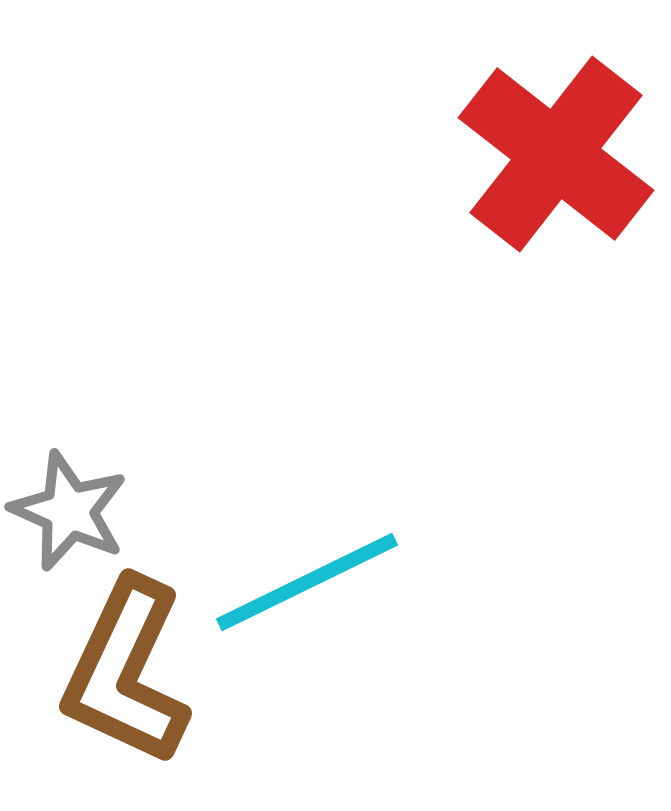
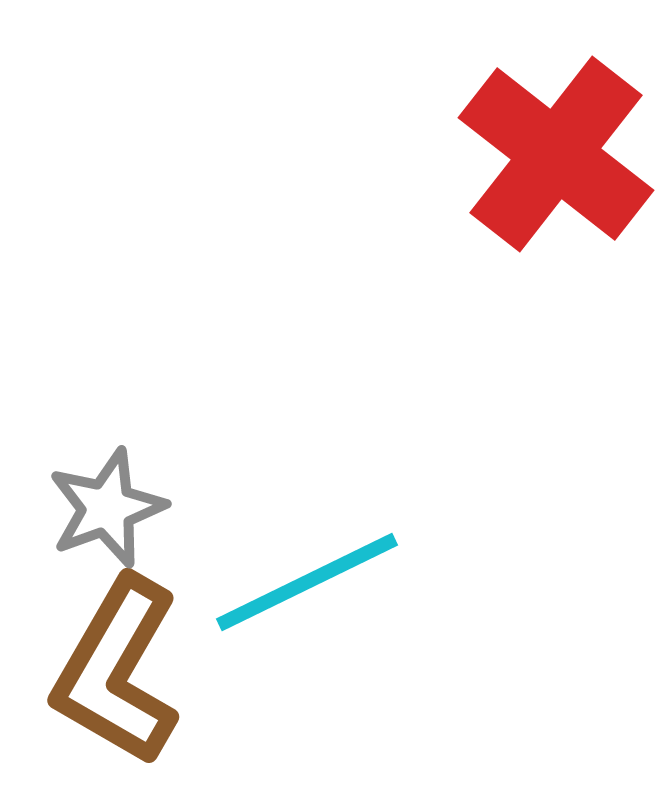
gray star: moved 38 px right, 3 px up; rotated 28 degrees clockwise
brown L-shape: moved 9 px left, 1 px up; rotated 5 degrees clockwise
